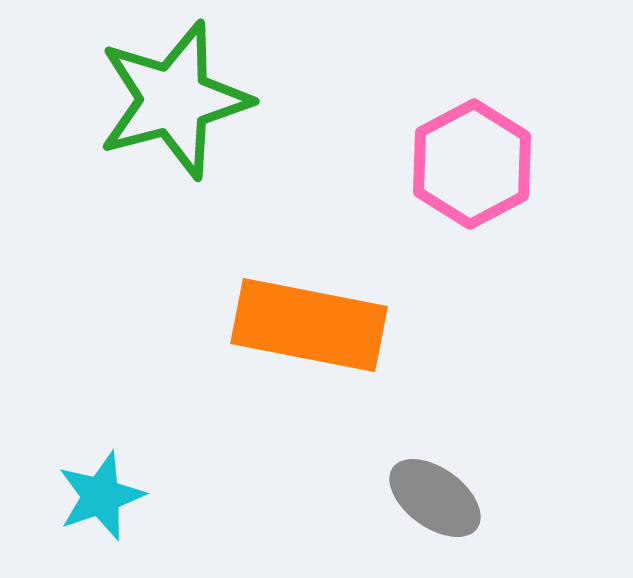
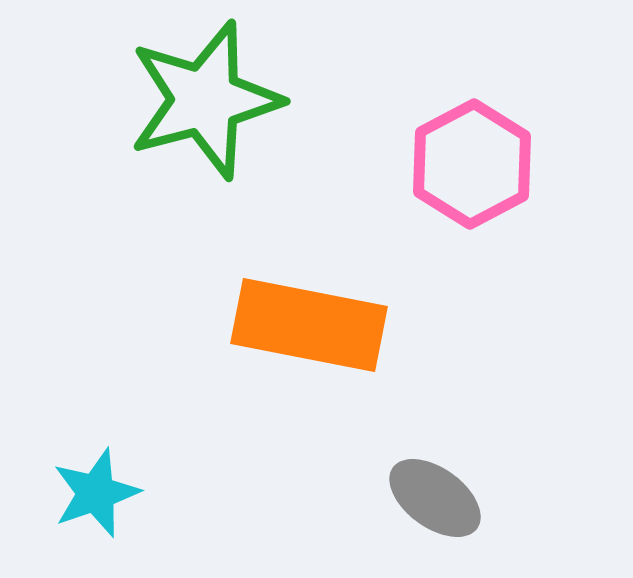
green star: moved 31 px right
cyan star: moved 5 px left, 3 px up
